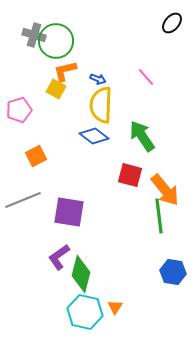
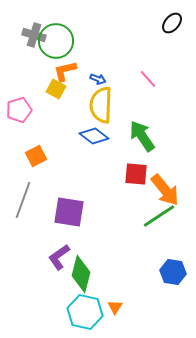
pink line: moved 2 px right, 2 px down
red square: moved 6 px right, 1 px up; rotated 10 degrees counterclockwise
gray line: rotated 48 degrees counterclockwise
green line: rotated 64 degrees clockwise
